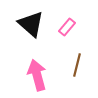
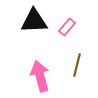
black triangle: moved 3 px right, 3 px up; rotated 44 degrees counterclockwise
pink arrow: moved 3 px right, 1 px down
